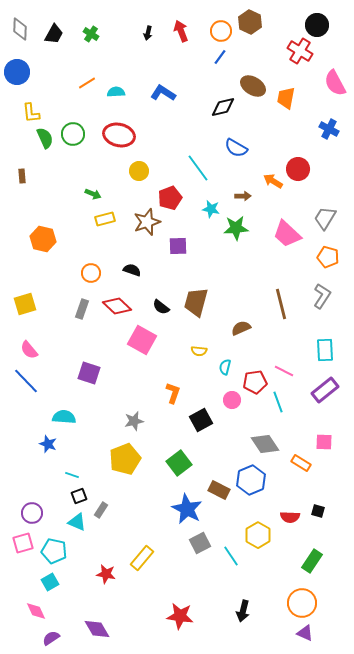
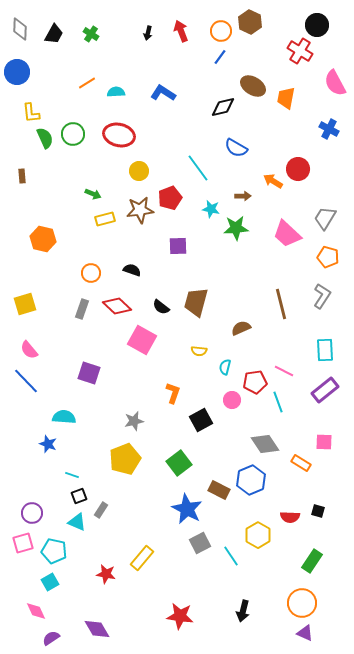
brown star at (147, 222): moved 7 px left, 12 px up; rotated 12 degrees clockwise
